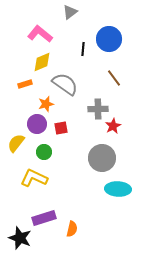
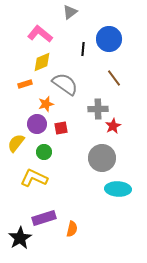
black star: rotated 20 degrees clockwise
